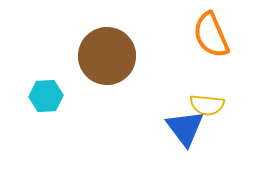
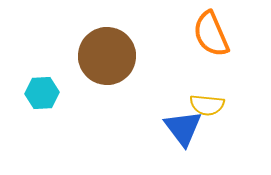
orange semicircle: moved 1 px up
cyan hexagon: moved 4 px left, 3 px up
blue triangle: moved 2 px left
